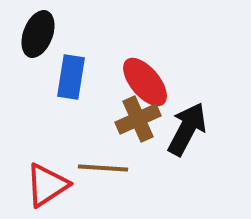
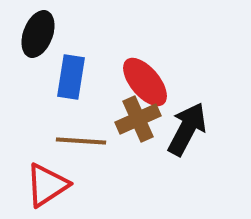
brown line: moved 22 px left, 27 px up
